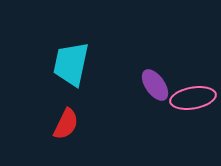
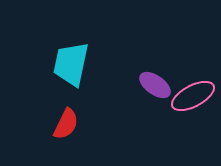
purple ellipse: rotated 20 degrees counterclockwise
pink ellipse: moved 2 px up; rotated 18 degrees counterclockwise
